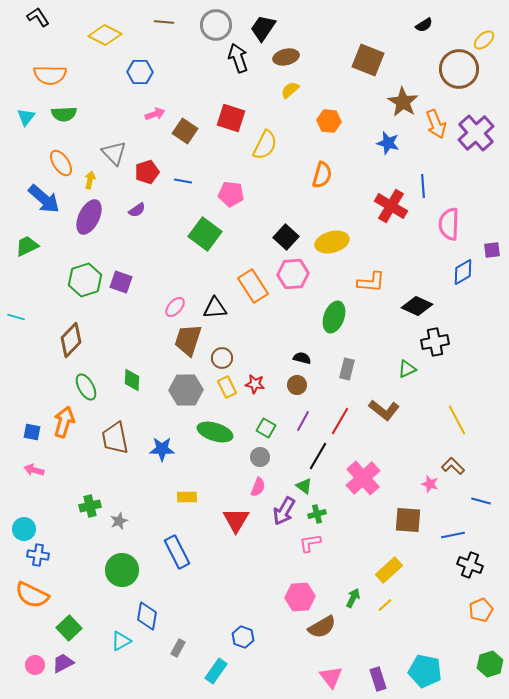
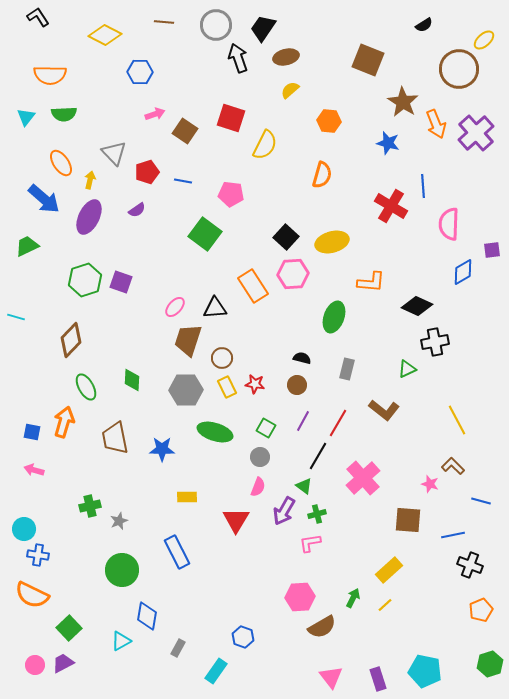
red line at (340, 421): moved 2 px left, 2 px down
